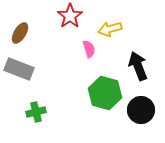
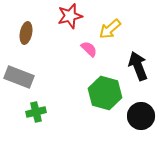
red star: rotated 20 degrees clockwise
yellow arrow: rotated 25 degrees counterclockwise
brown ellipse: moved 6 px right; rotated 20 degrees counterclockwise
pink semicircle: rotated 30 degrees counterclockwise
gray rectangle: moved 8 px down
black circle: moved 6 px down
